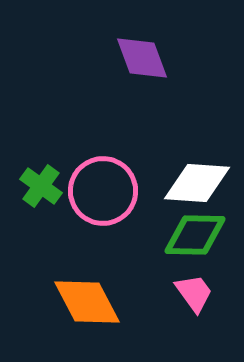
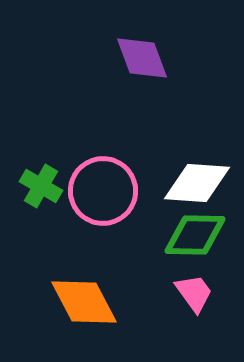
green cross: rotated 6 degrees counterclockwise
orange diamond: moved 3 px left
